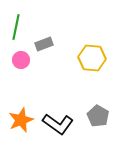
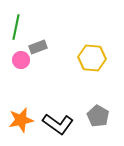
gray rectangle: moved 6 px left, 3 px down
orange star: rotated 10 degrees clockwise
